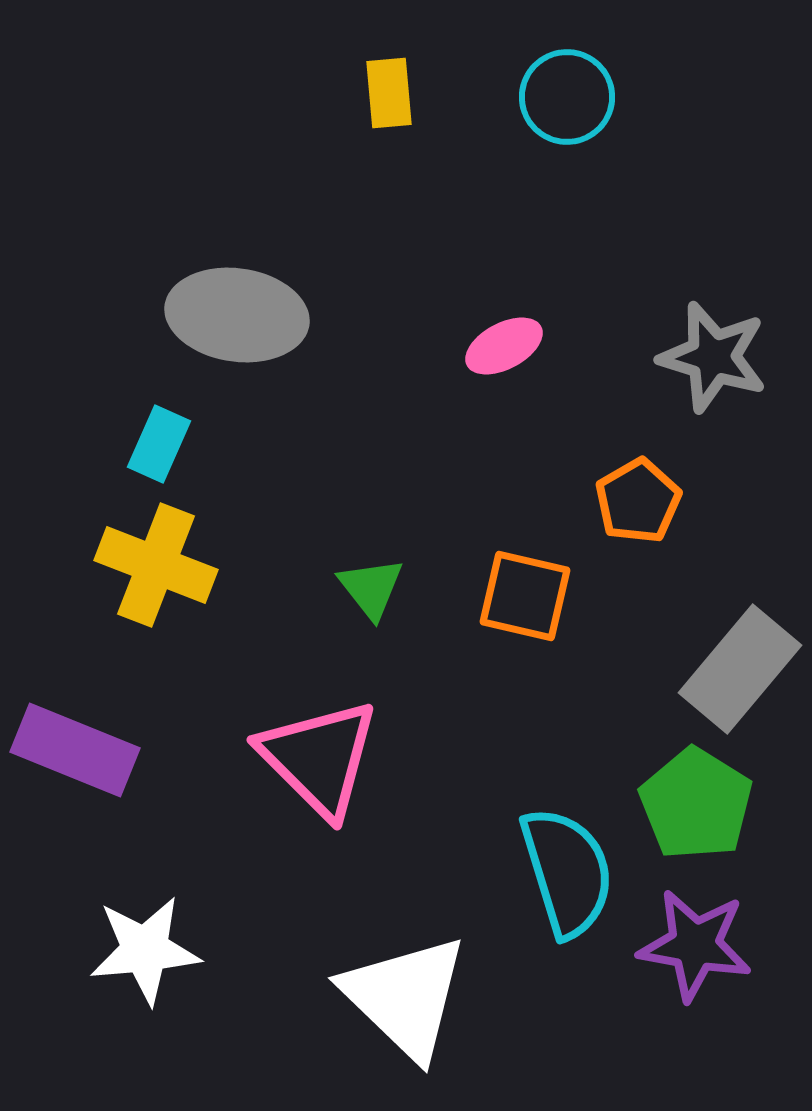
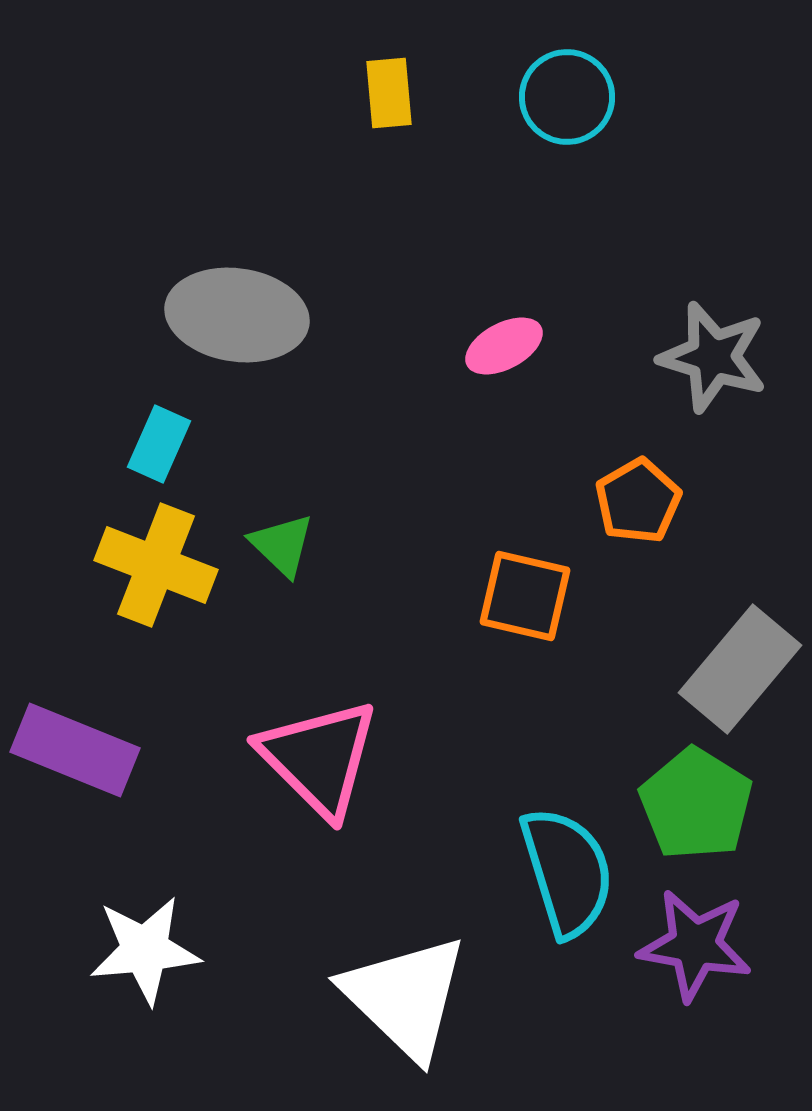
green triangle: moved 89 px left, 43 px up; rotated 8 degrees counterclockwise
